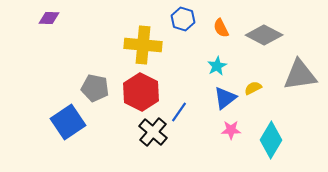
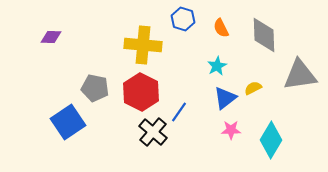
purple diamond: moved 2 px right, 19 px down
gray diamond: rotated 60 degrees clockwise
